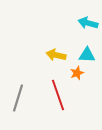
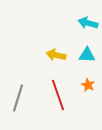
orange star: moved 11 px right, 12 px down; rotated 24 degrees counterclockwise
